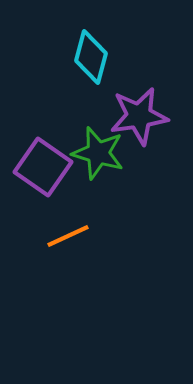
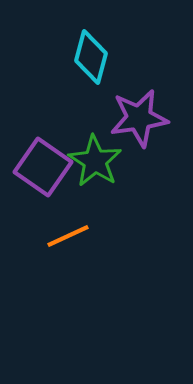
purple star: moved 2 px down
green star: moved 3 px left, 8 px down; rotated 16 degrees clockwise
